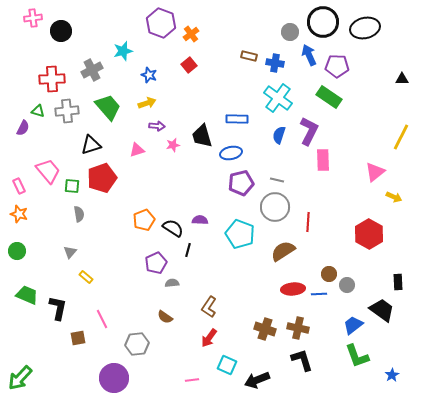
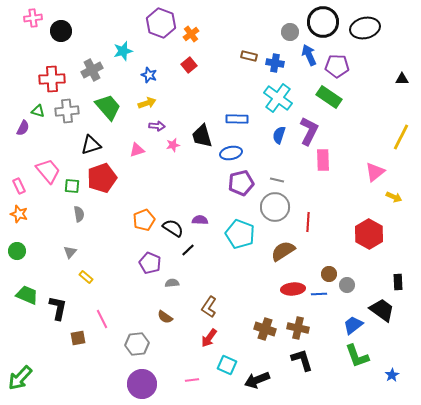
black line at (188, 250): rotated 32 degrees clockwise
purple pentagon at (156, 263): moved 6 px left; rotated 25 degrees counterclockwise
purple circle at (114, 378): moved 28 px right, 6 px down
